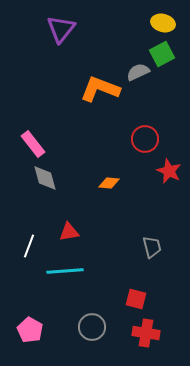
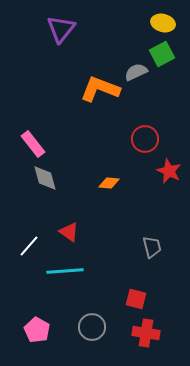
gray semicircle: moved 2 px left
red triangle: rotated 45 degrees clockwise
white line: rotated 20 degrees clockwise
pink pentagon: moved 7 px right
